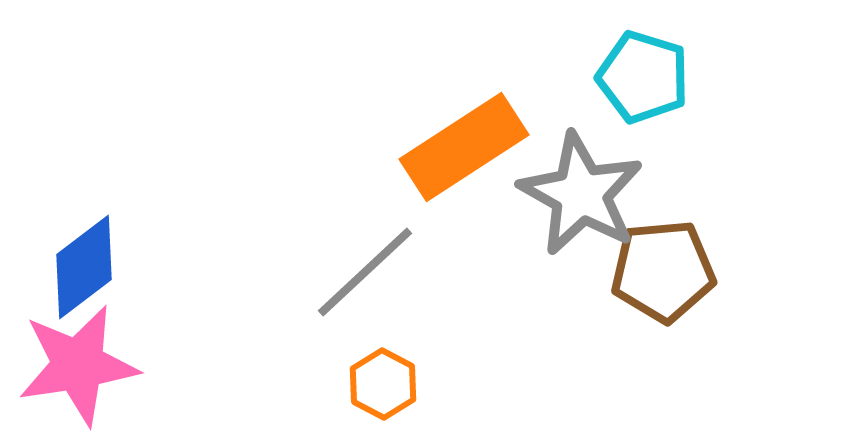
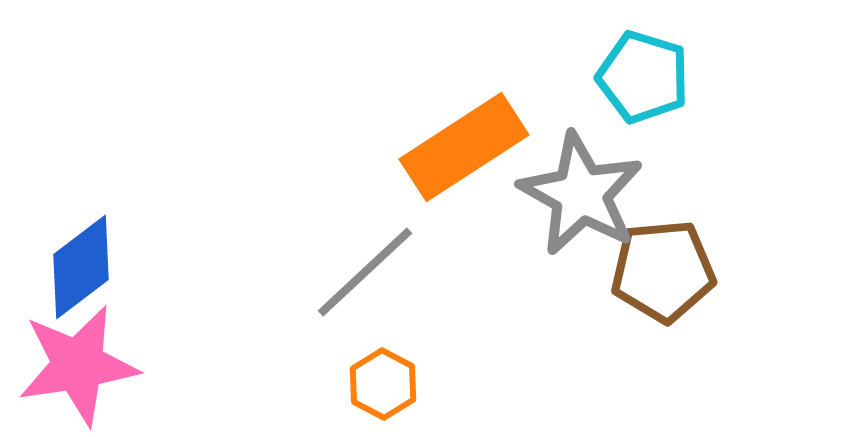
blue diamond: moved 3 px left
